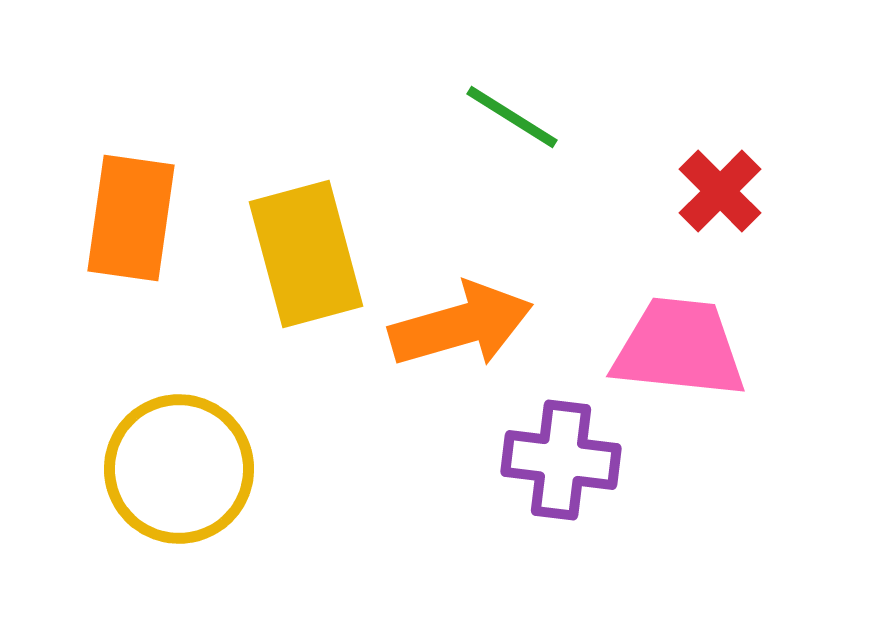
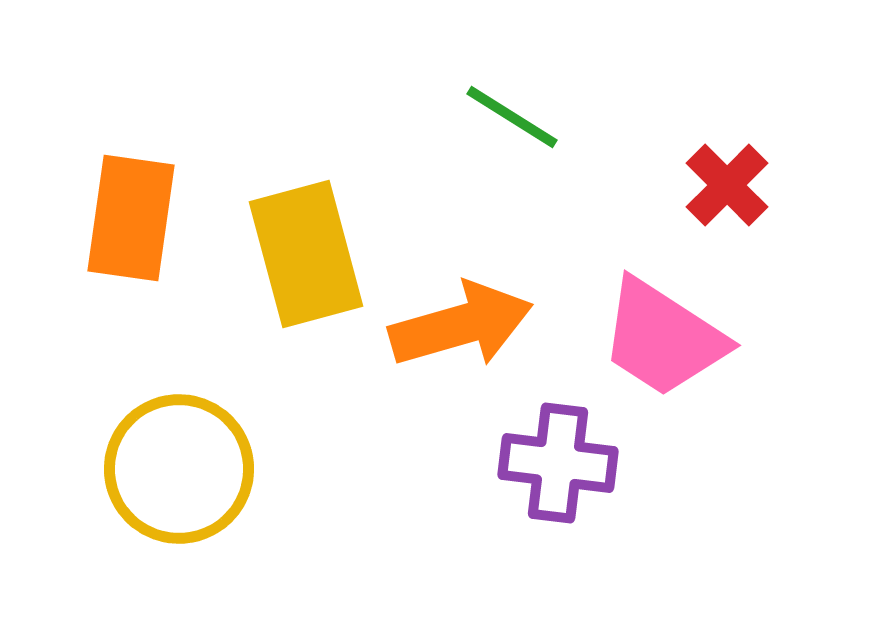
red cross: moved 7 px right, 6 px up
pink trapezoid: moved 16 px left, 10 px up; rotated 153 degrees counterclockwise
purple cross: moved 3 px left, 3 px down
